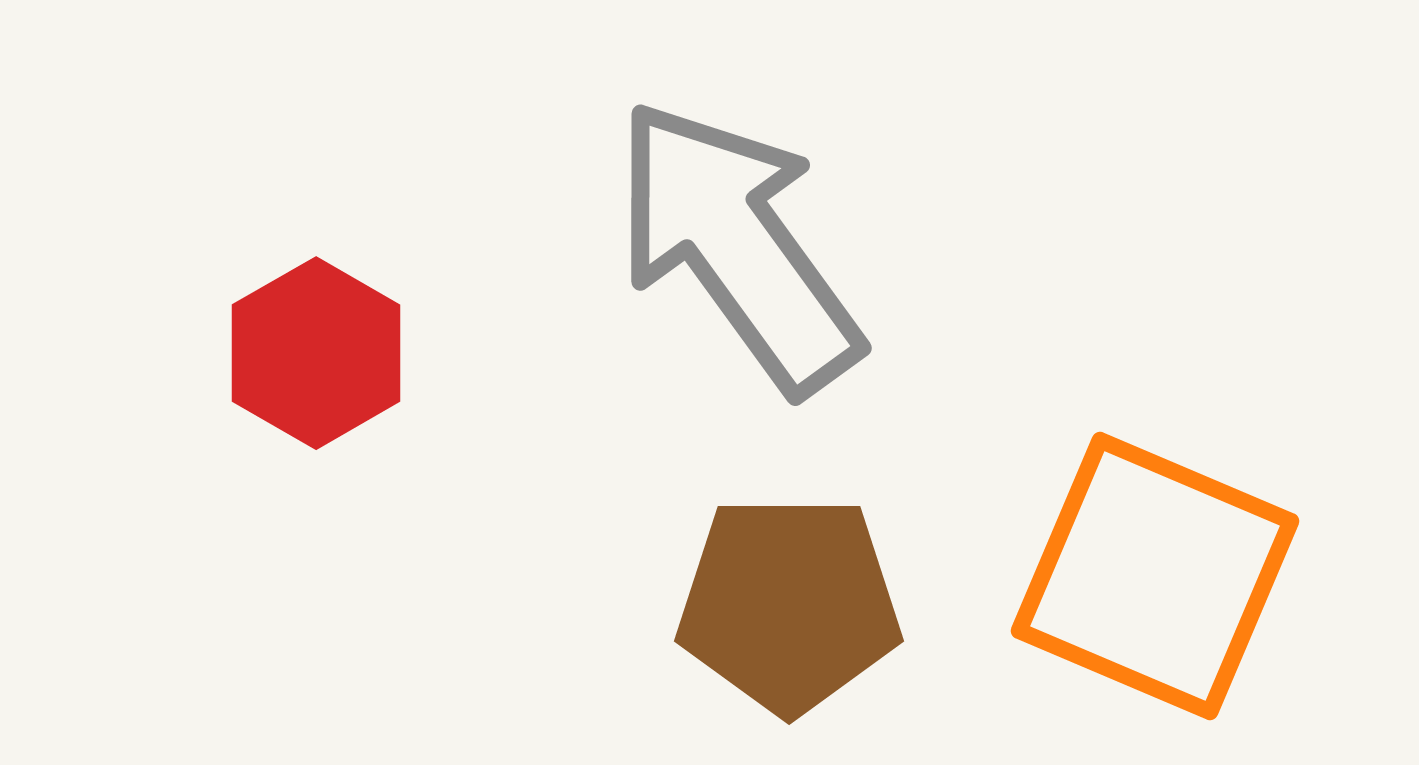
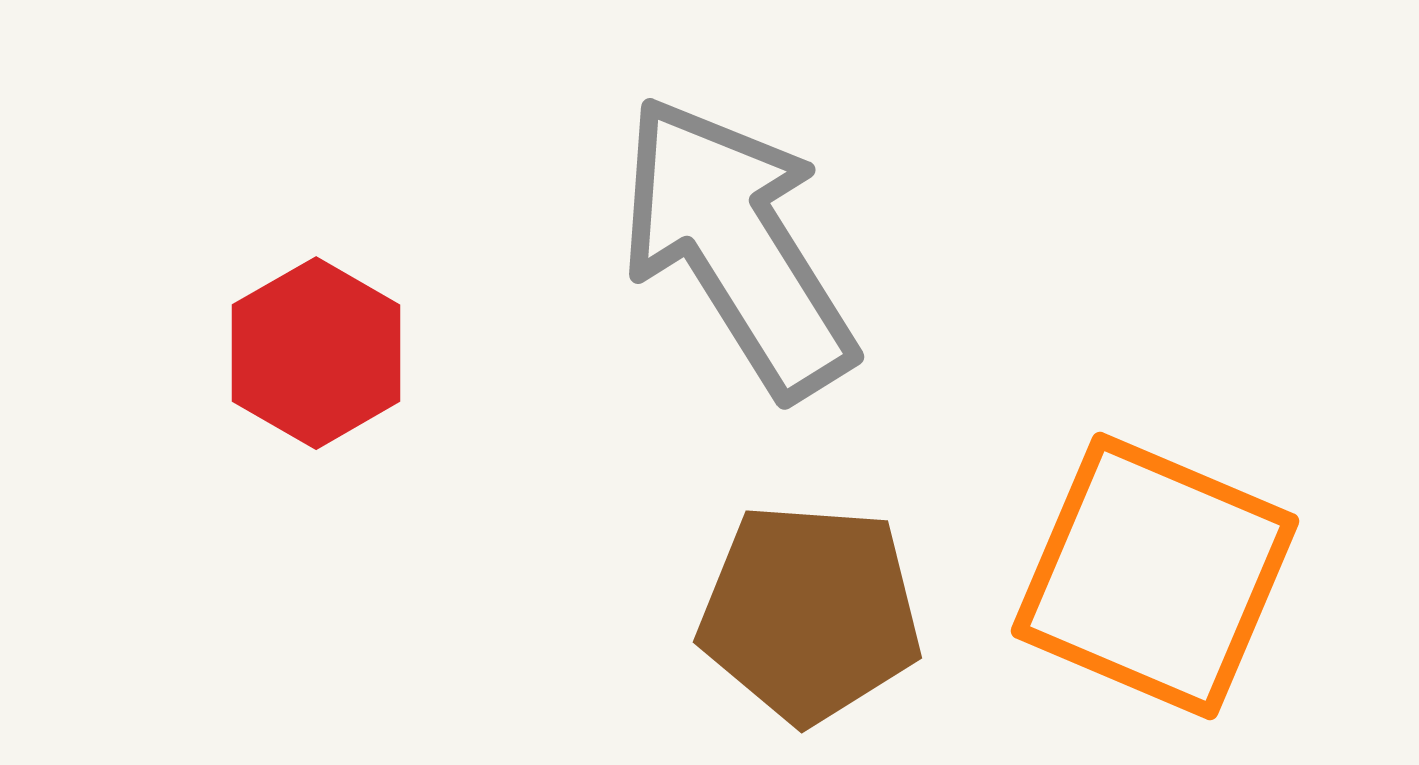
gray arrow: rotated 4 degrees clockwise
brown pentagon: moved 21 px right, 9 px down; rotated 4 degrees clockwise
